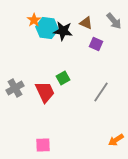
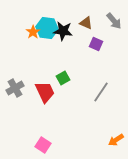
orange star: moved 1 px left, 12 px down
pink square: rotated 35 degrees clockwise
